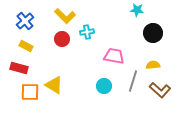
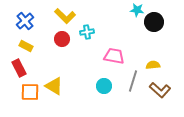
black circle: moved 1 px right, 11 px up
red rectangle: rotated 48 degrees clockwise
yellow triangle: moved 1 px down
